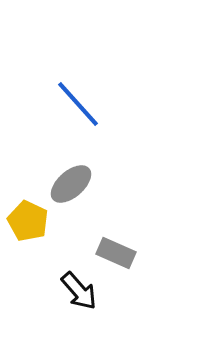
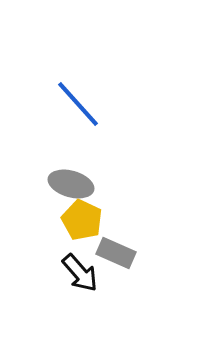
gray ellipse: rotated 57 degrees clockwise
yellow pentagon: moved 54 px right, 1 px up
black arrow: moved 1 px right, 18 px up
